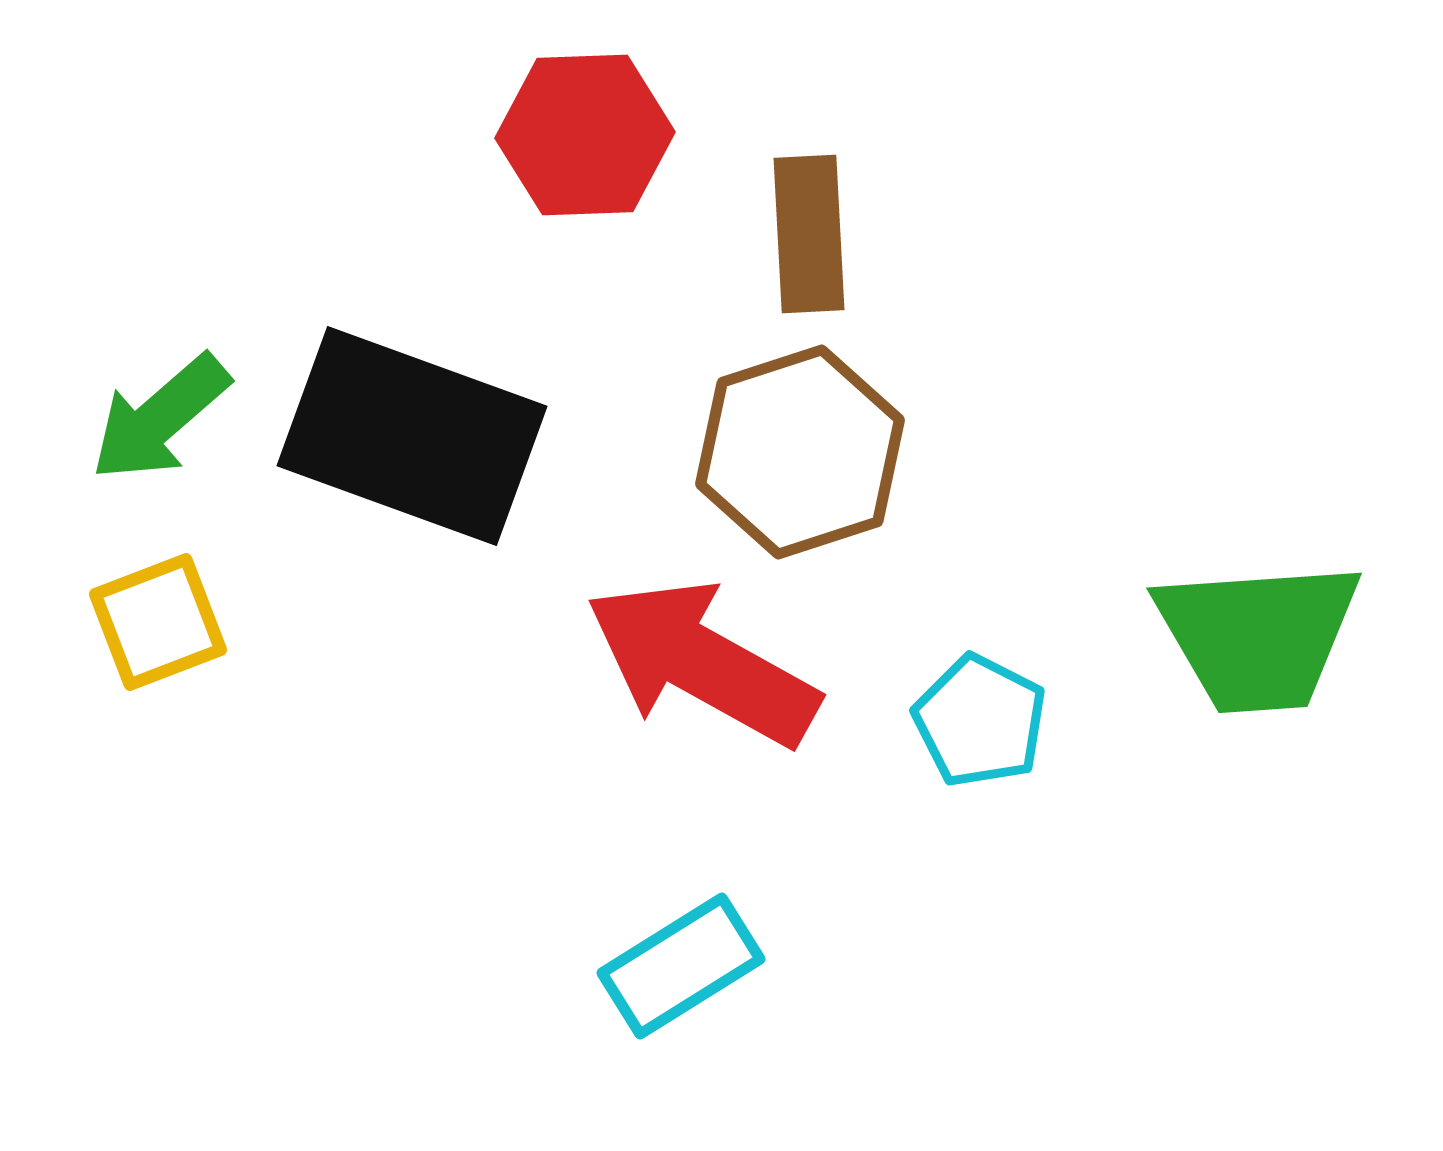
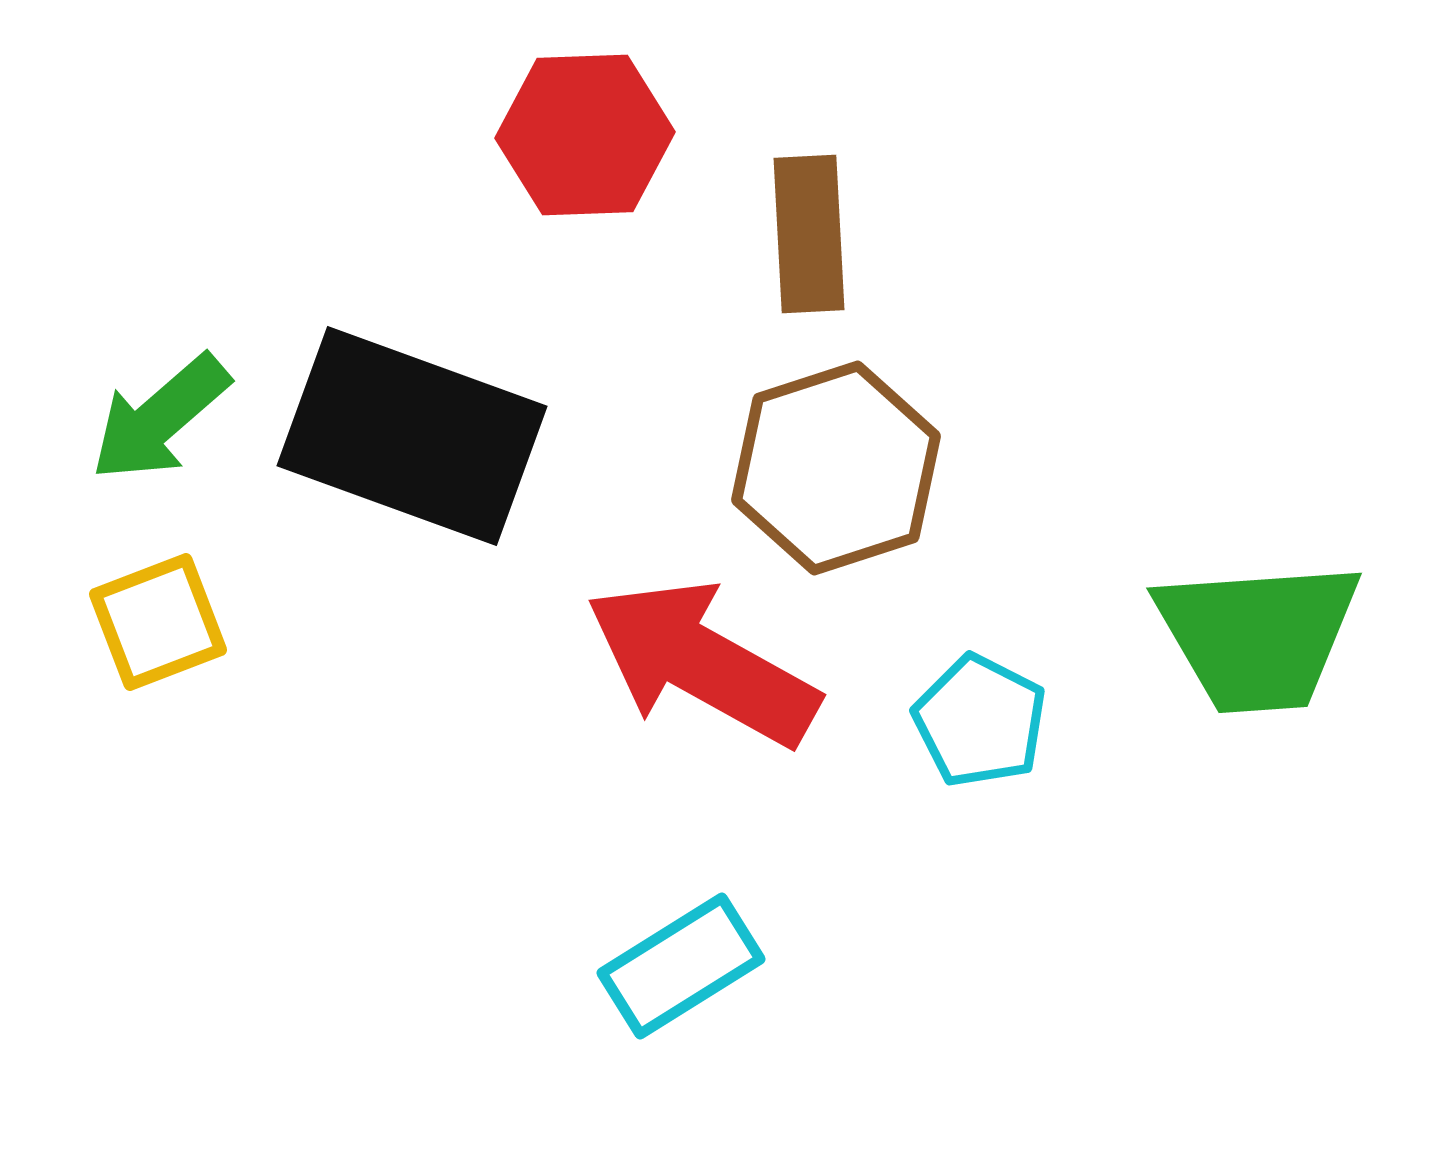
brown hexagon: moved 36 px right, 16 px down
